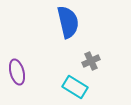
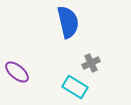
gray cross: moved 2 px down
purple ellipse: rotated 35 degrees counterclockwise
